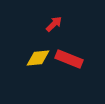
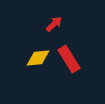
red rectangle: rotated 36 degrees clockwise
